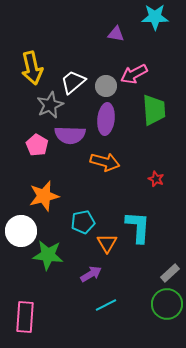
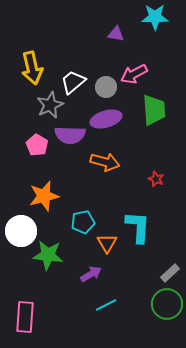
gray circle: moved 1 px down
purple ellipse: rotated 68 degrees clockwise
